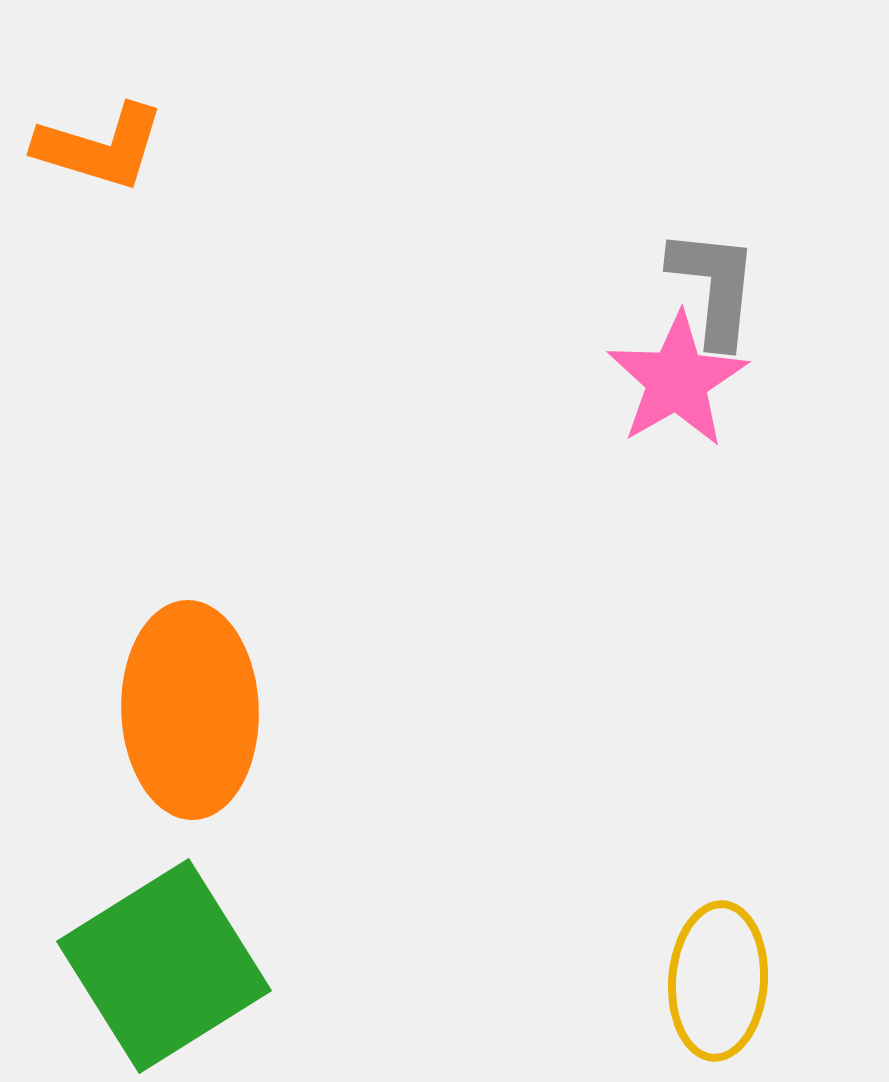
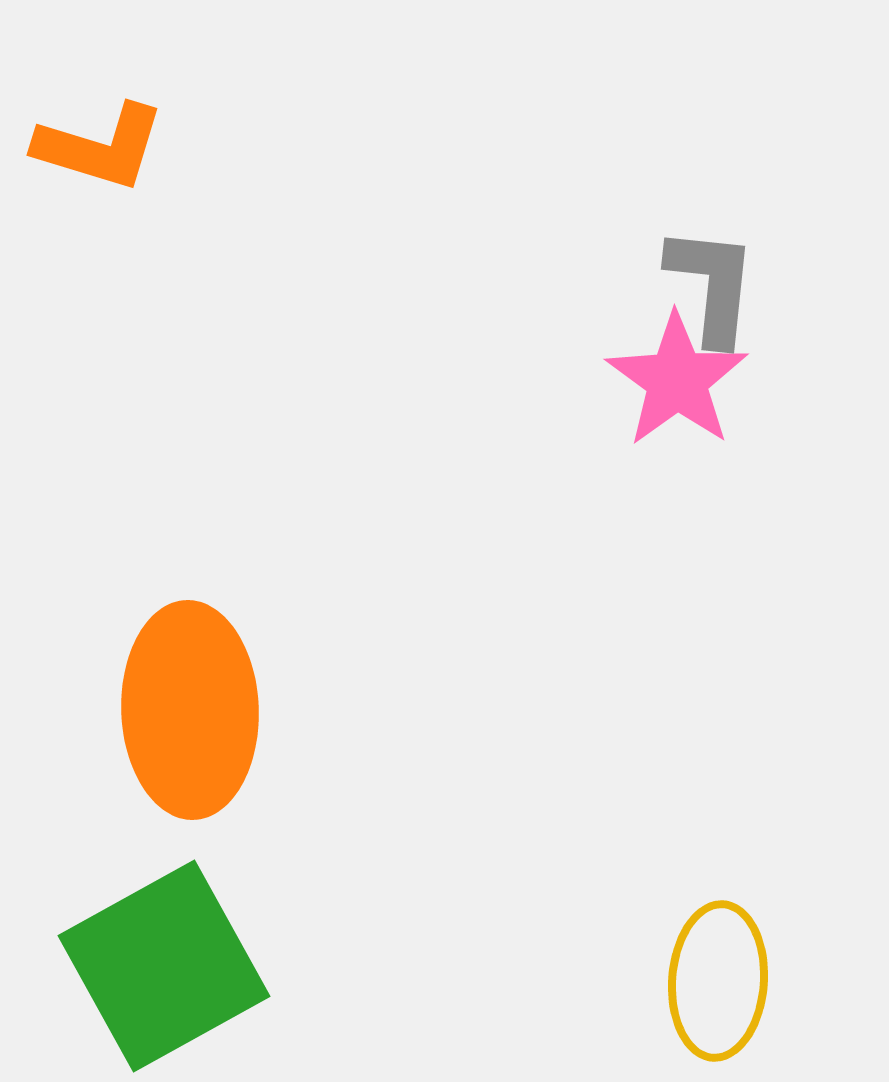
gray L-shape: moved 2 px left, 2 px up
pink star: rotated 6 degrees counterclockwise
green square: rotated 3 degrees clockwise
